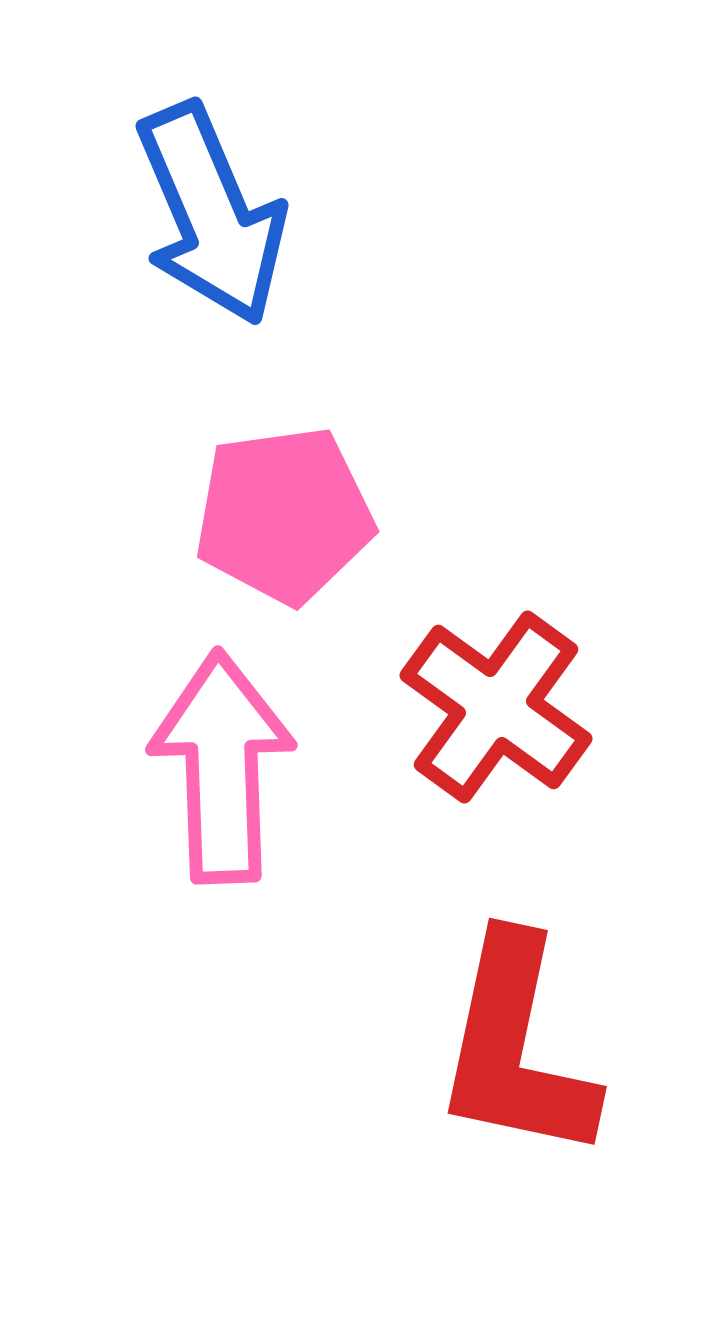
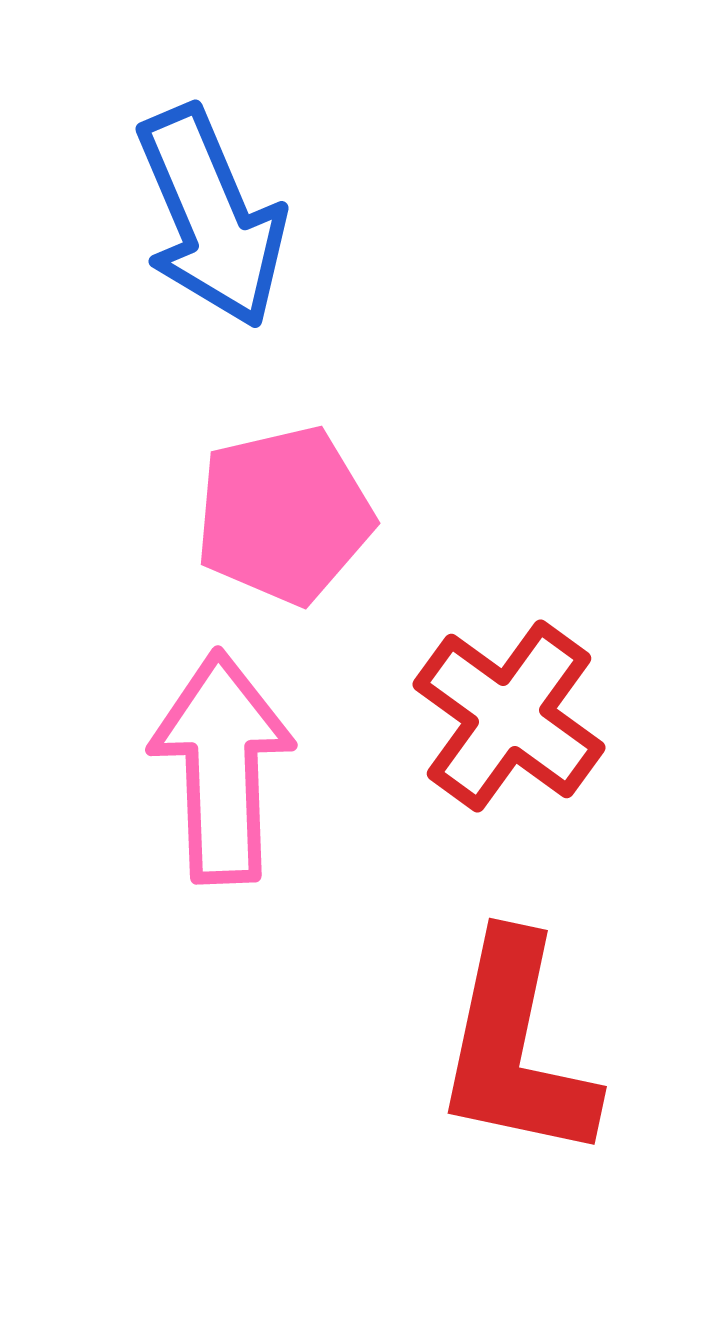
blue arrow: moved 3 px down
pink pentagon: rotated 5 degrees counterclockwise
red cross: moved 13 px right, 9 px down
